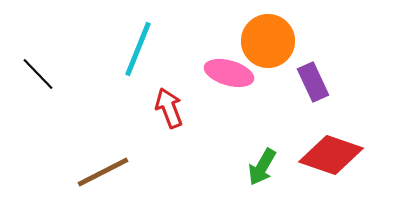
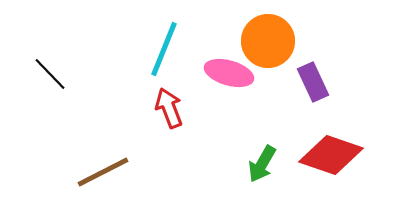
cyan line: moved 26 px right
black line: moved 12 px right
green arrow: moved 3 px up
